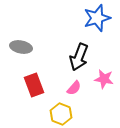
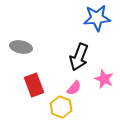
blue star: rotated 12 degrees clockwise
pink star: rotated 12 degrees clockwise
yellow hexagon: moved 7 px up
